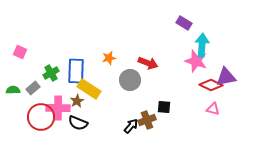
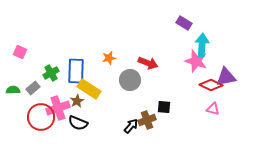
pink cross: rotated 20 degrees counterclockwise
